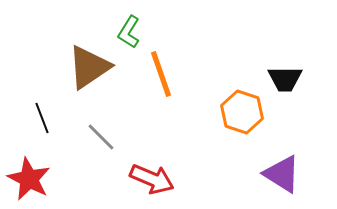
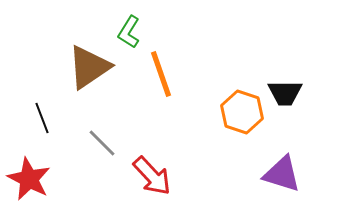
black trapezoid: moved 14 px down
gray line: moved 1 px right, 6 px down
purple triangle: rotated 15 degrees counterclockwise
red arrow: moved 3 px up; rotated 24 degrees clockwise
